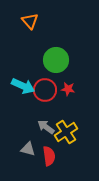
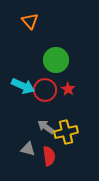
red star: rotated 24 degrees clockwise
yellow cross: rotated 20 degrees clockwise
